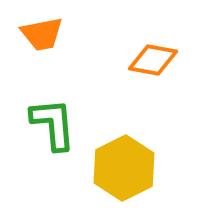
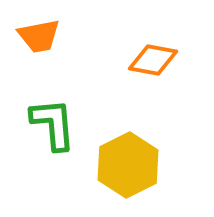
orange trapezoid: moved 3 px left, 2 px down
yellow hexagon: moved 4 px right, 3 px up
